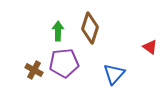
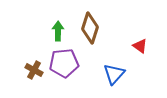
red triangle: moved 10 px left, 1 px up
